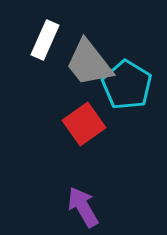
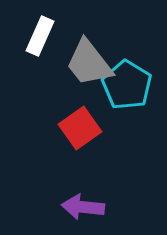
white rectangle: moved 5 px left, 4 px up
red square: moved 4 px left, 4 px down
purple arrow: rotated 54 degrees counterclockwise
